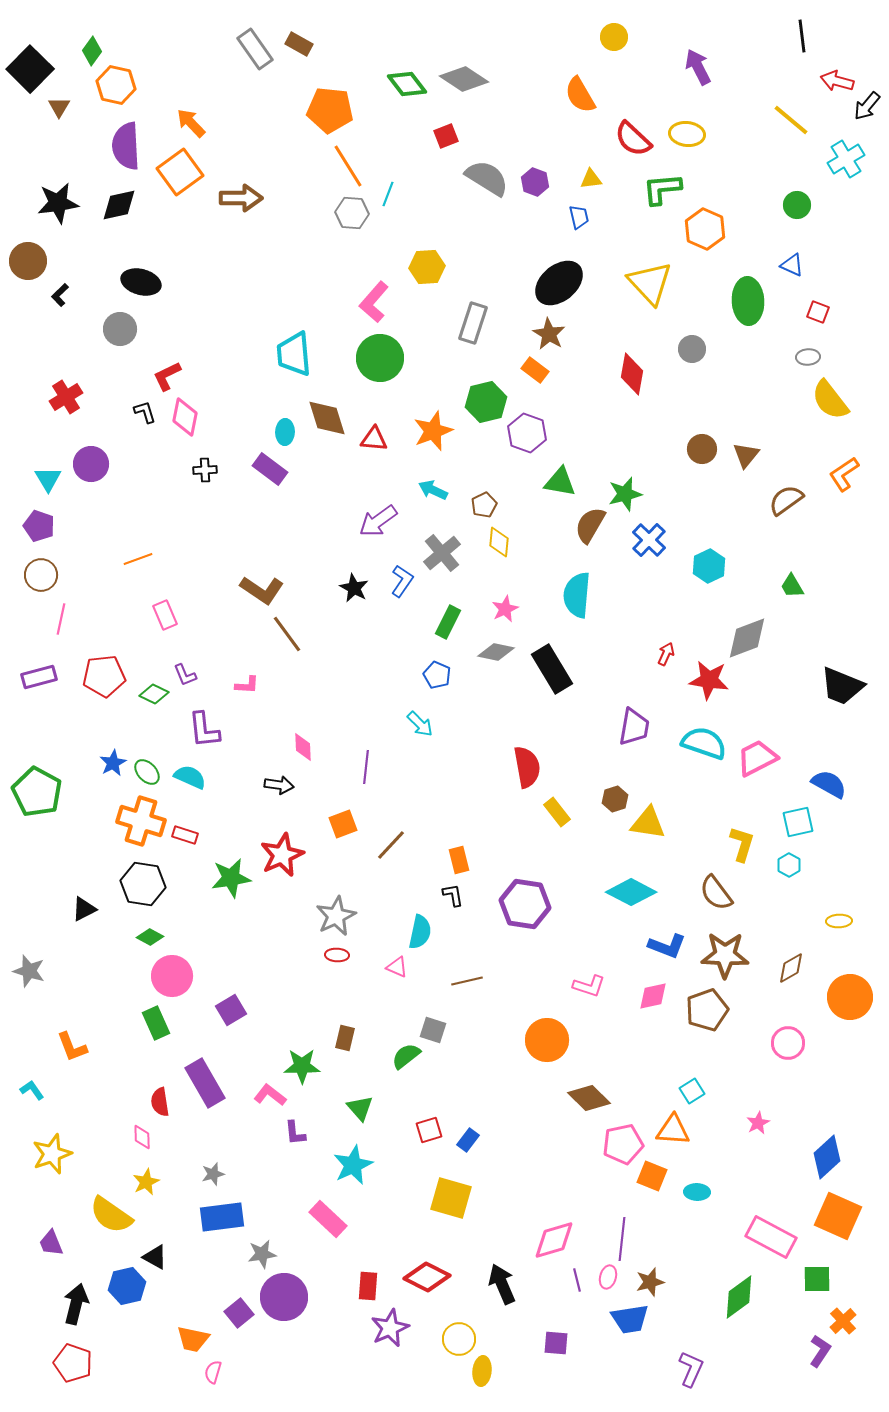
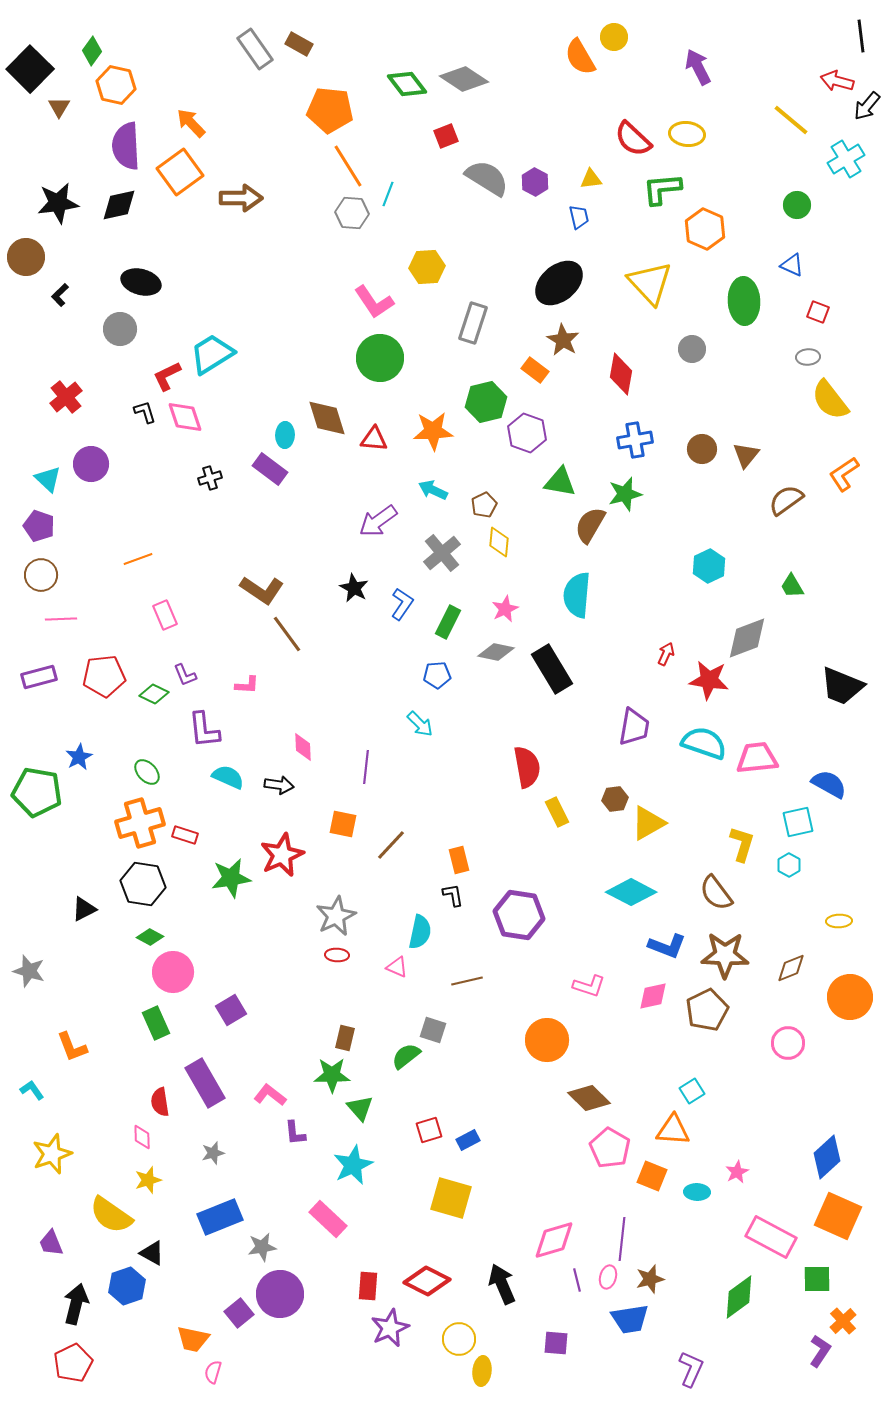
black line at (802, 36): moved 59 px right
orange semicircle at (580, 95): moved 38 px up
purple hexagon at (535, 182): rotated 8 degrees clockwise
brown circle at (28, 261): moved 2 px left, 4 px up
green ellipse at (748, 301): moved 4 px left
pink L-shape at (374, 302): rotated 75 degrees counterclockwise
brown star at (549, 334): moved 14 px right, 6 px down
cyan trapezoid at (294, 354): moved 82 px left; rotated 63 degrees clockwise
red diamond at (632, 374): moved 11 px left
red cross at (66, 397): rotated 8 degrees counterclockwise
pink diamond at (185, 417): rotated 30 degrees counterclockwise
orange star at (433, 431): rotated 18 degrees clockwise
cyan ellipse at (285, 432): moved 3 px down
black cross at (205, 470): moved 5 px right, 8 px down; rotated 15 degrees counterclockwise
cyan triangle at (48, 479): rotated 16 degrees counterclockwise
blue cross at (649, 540): moved 14 px left, 100 px up; rotated 36 degrees clockwise
blue L-shape at (402, 581): moved 23 px down
pink line at (61, 619): rotated 76 degrees clockwise
blue pentagon at (437, 675): rotated 28 degrees counterclockwise
pink trapezoid at (757, 758): rotated 21 degrees clockwise
blue star at (113, 763): moved 34 px left, 6 px up
cyan semicircle at (190, 777): moved 38 px right
green pentagon at (37, 792): rotated 18 degrees counterclockwise
brown hexagon at (615, 799): rotated 10 degrees clockwise
yellow rectangle at (557, 812): rotated 12 degrees clockwise
orange cross at (141, 821): moved 1 px left, 2 px down; rotated 33 degrees counterclockwise
yellow triangle at (648, 823): rotated 39 degrees counterclockwise
orange square at (343, 824): rotated 32 degrees clockwise
purple hexagon at (525, 904): moved 6 px left, 11 px down
brown diamond at (791, 968): rotated 8 degrees clockwise
pink circle at (172, 976): moved 1 px right, 4 px up
brown pentagon at (707, 1010): rotated 6 degrees counterclockwise
green star at (302, 1066): moved 30 px right, 9 px down
pink star at (758, 1123): moved 21 px left, 49 px down
blue rectangle at (468, 1140): rotated 25 degrees clockwise
pink pentagon at (623, 1144): moved 13 px left, 4 px down; rotated 30 degrees counterclockwise
gray star at (213, 1174): moved 21 px up
yellow star at (146, 1182): moved 2 px right, 2 px up; rotated 8 degrees clockwise
blue rectangle at (222, 1217): moved 2 px left; rotated 15 degrees counterclockwise
gray star at (262, 1254): moved 7 px up
black triangle at (155, 1257): moved 3 px left, 4 px up
red diamond at (427, 1277): moved 4 px down
brown star at (650, 1282): moved 3 px up
blue hexagon at (127, 1286): rotated 6 degrees counterclockwise
purple circle at (284, 1297): moved 4 px left, 3 px up
red pentagon at (73, 1363): rotated 27 degrees clockwise
